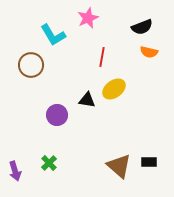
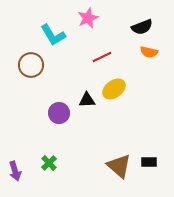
red line: rotated 54 degrees clockwise
black triangle: rotated 12 degrees counterclockwise
purple circle: moved 2 px right, 2 px up
